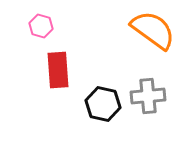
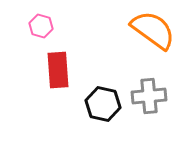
gray cross: moved 1 px right
